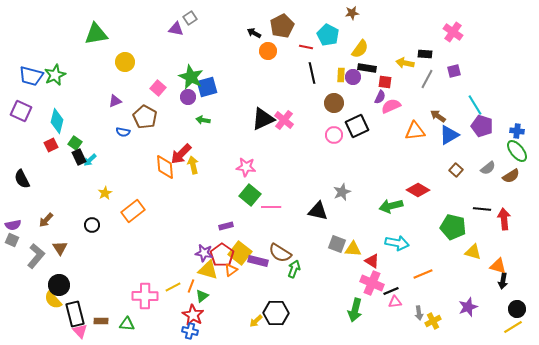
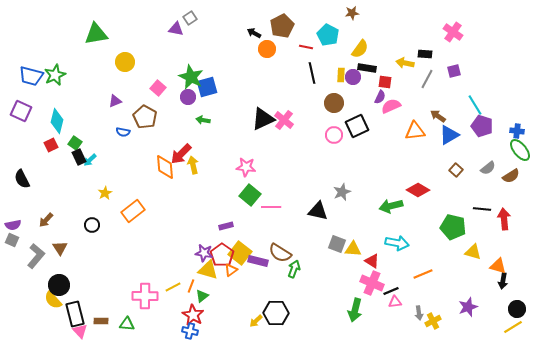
orange circle at (268, 51): moved 1 px left, 2 px up
green ellipse at (517, 151): moved 3 px right, 1 px up
